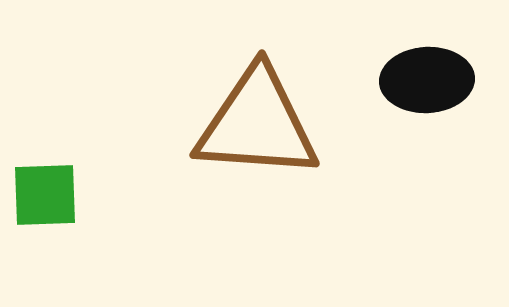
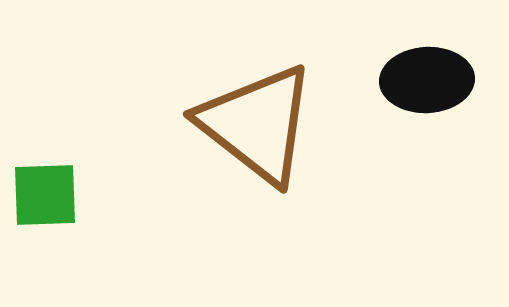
brown triangle: rotated 34 degrees clockwise
